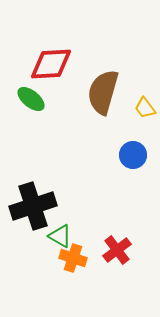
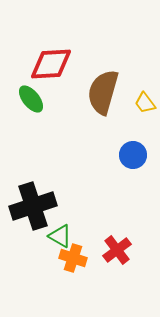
green ellipse: rotated 12 degrees clockwise
yellow trapezoid: moved 5 px up
